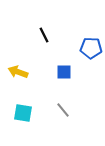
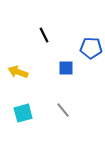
blue square: moved 2 px right, 4 px up
cyan square: rotated 24 degrees counterclockwise
